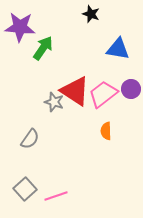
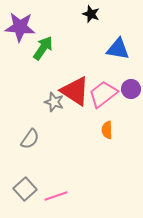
orange semicircle: moved 1 px right, 1 px up
